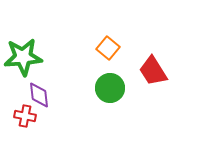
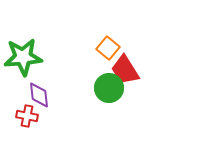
red trapezoid: moved 28 px left, 1 px up
green circle: moved 1 px left
red cross: moved 2 px right
